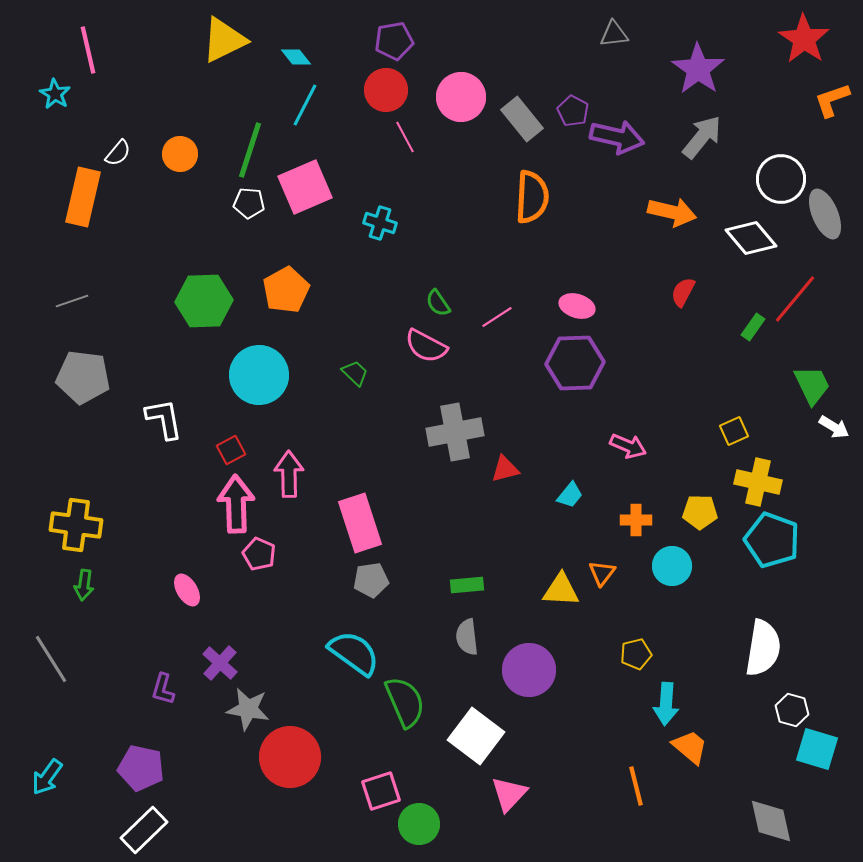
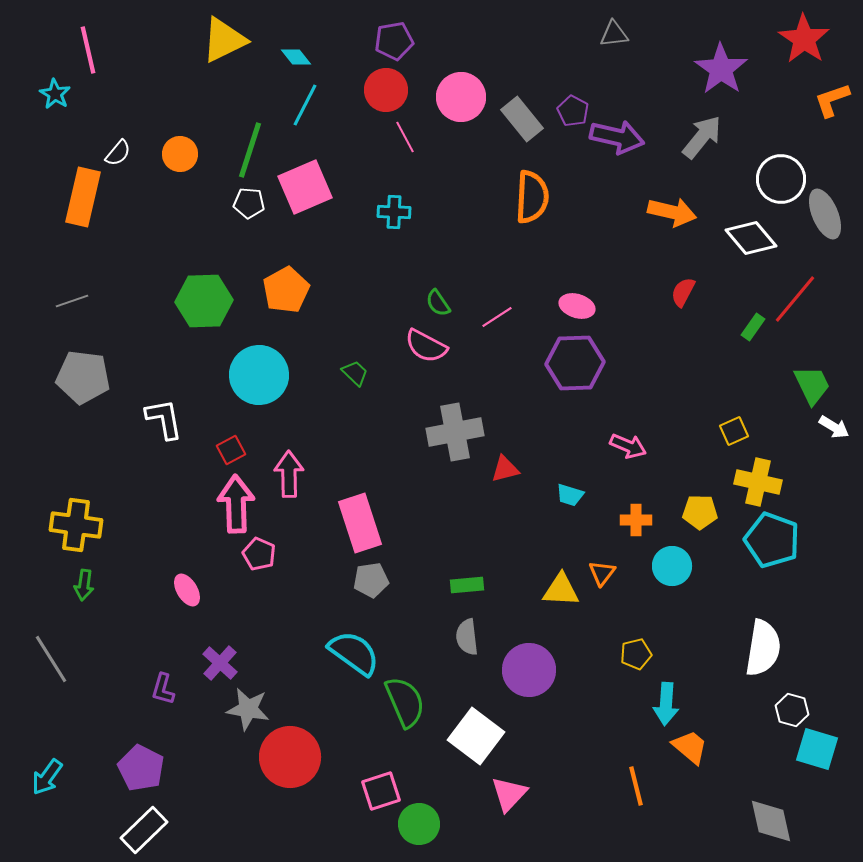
purple star at (698, 69): moved 23 px right
cyan cross at (380, 223): moved 14 px right, 11 px up; rotated 16 degrees counterclockwise
cyan trapezoid at (570, 495): rotated 68 degrees clockwise
purple pentagon at (141, 768): rotated 15 degrees clockwise
